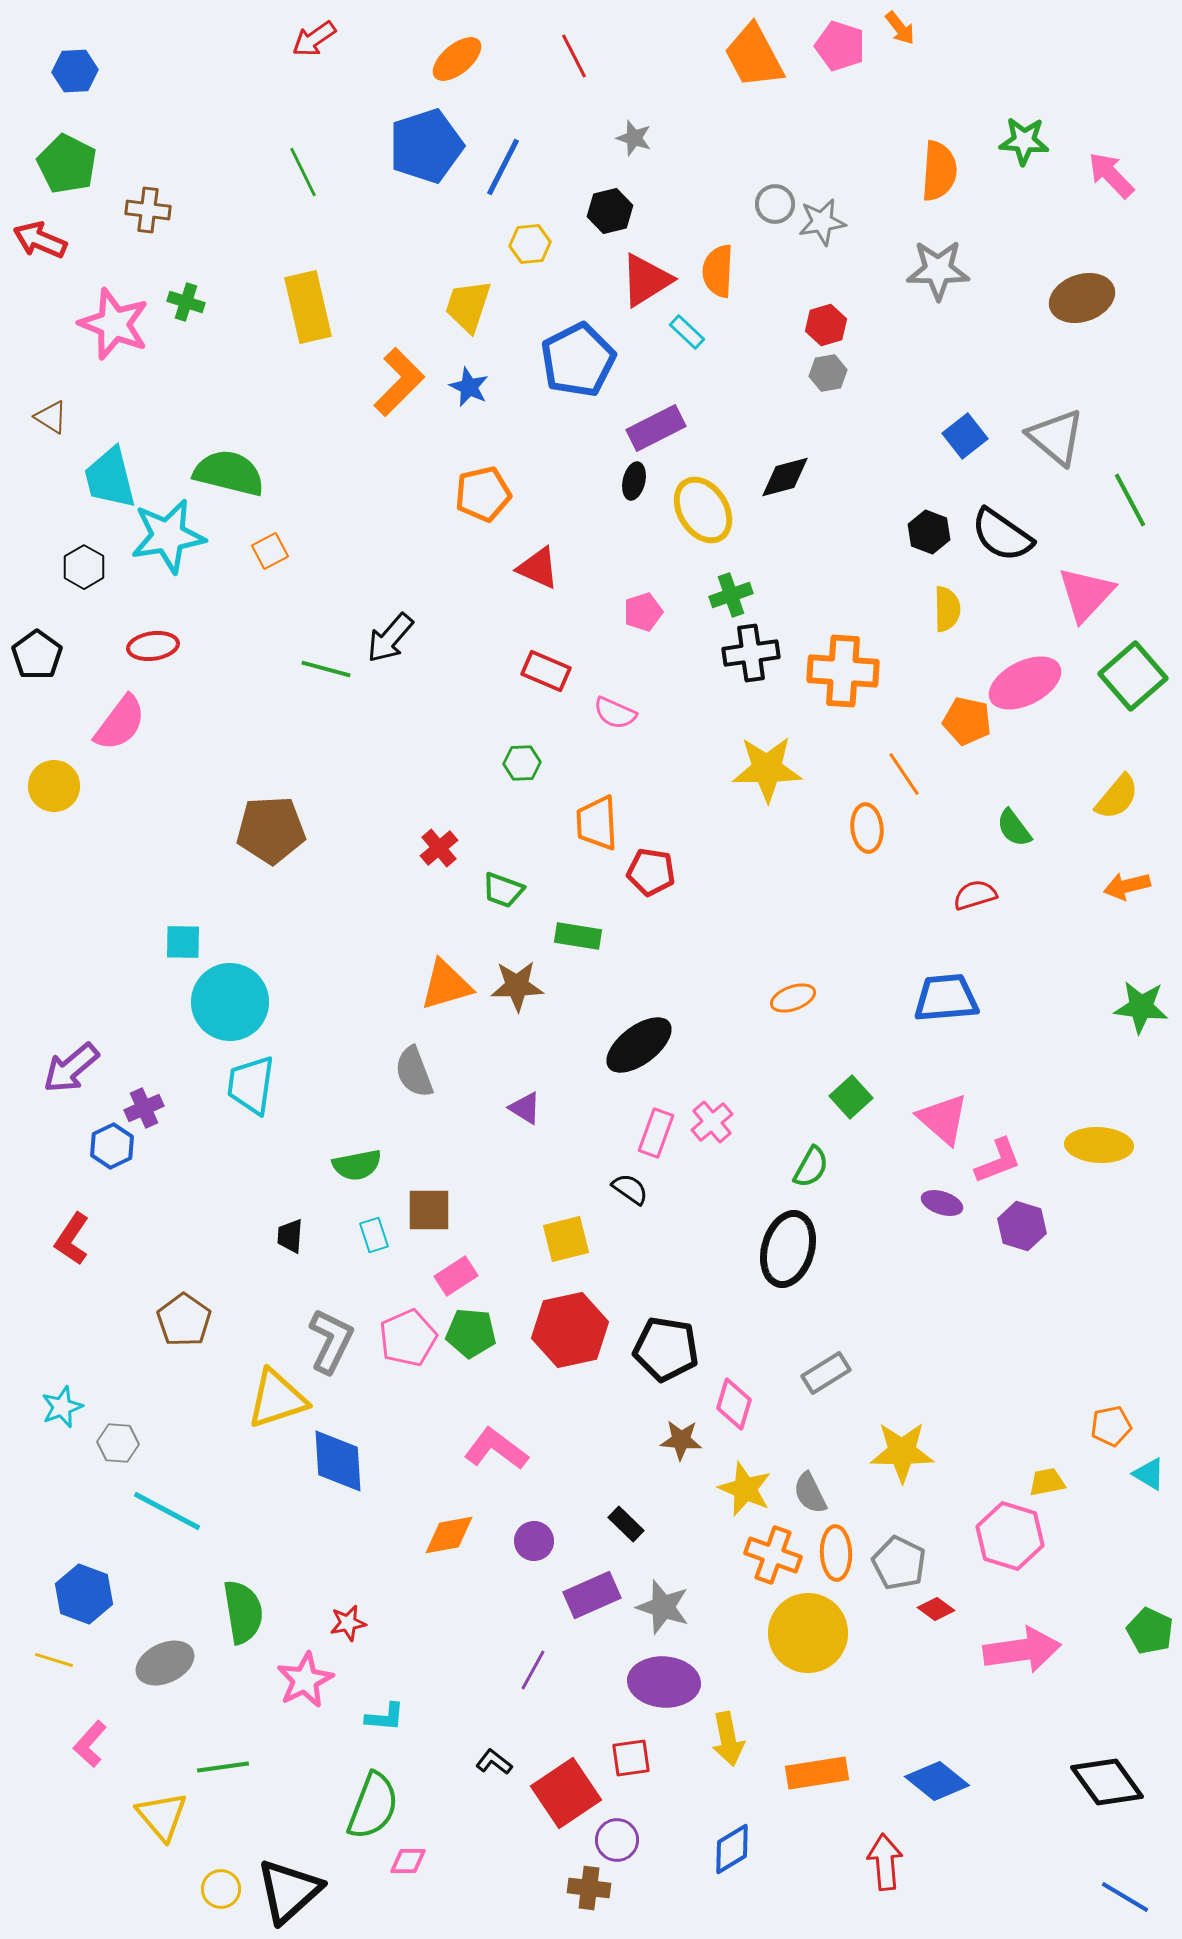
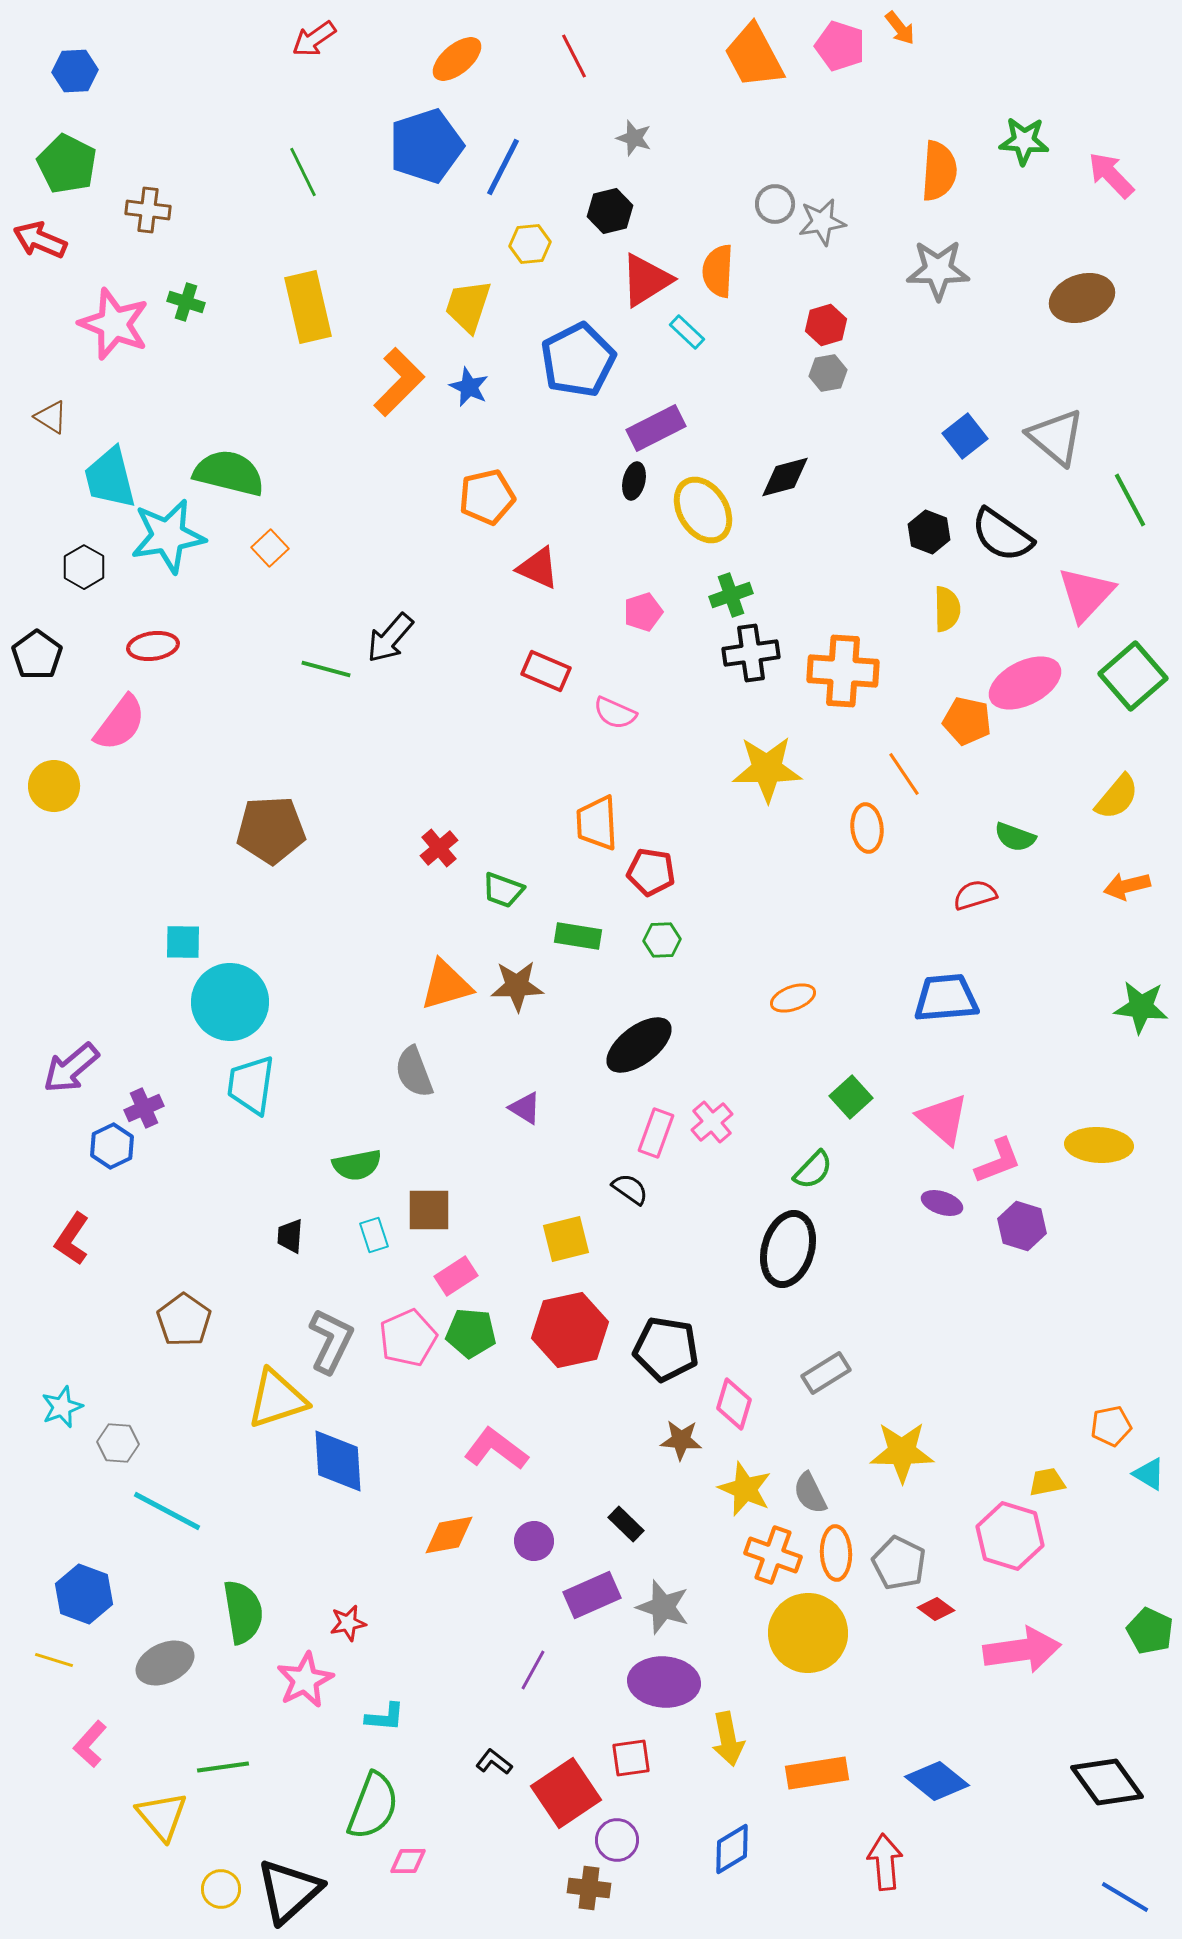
orange pentagon at (483, 494): moved 4 px right, 3 px down
orange square at (270, 551): moved 3 px up; rotated 15 degrees counterclockwise
green hexagon at (522, 763): moved 140 px right, 177 px down
green semicircle at (1014, 828): moved 1 px right, 9 px down; rotated 33 degrees counterclockwise
green semicircle at (811, 1167): moved 2 px right, 3 px down; rotated 15 degrees clockwise
